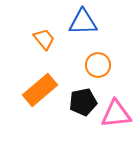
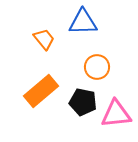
orange circle: moved 1 px left, 2 px down
orange rectangle: moved 1 px right, 1 px down
black pentagon: rotated 24 degrees clockwise
